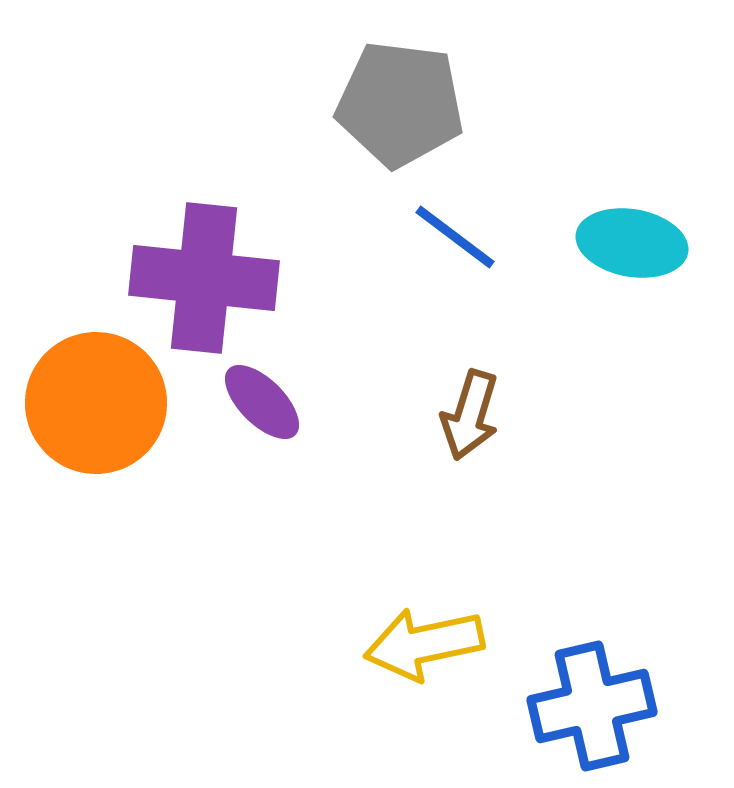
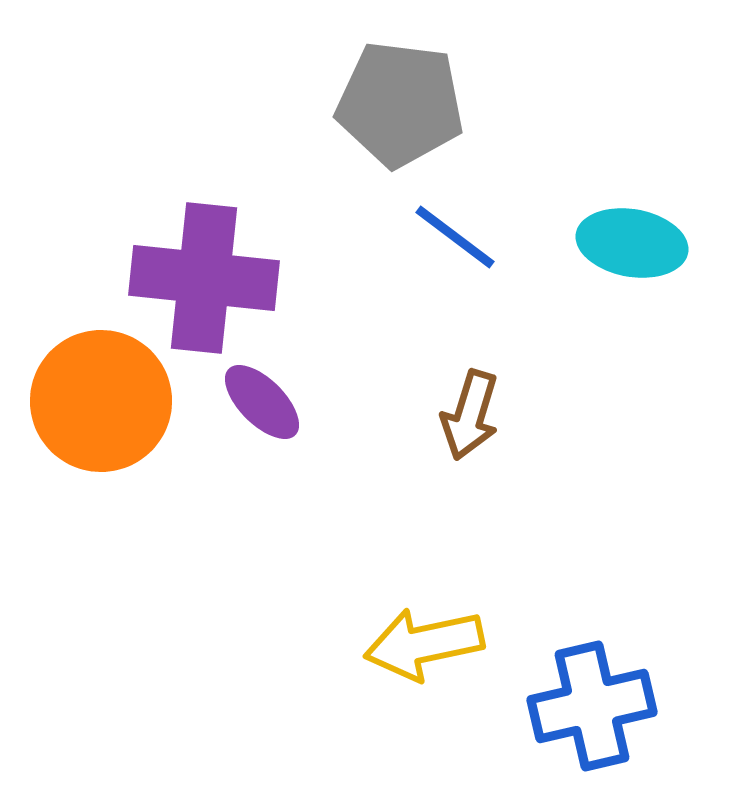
orange circle: moved 5 px right, 2 px up
